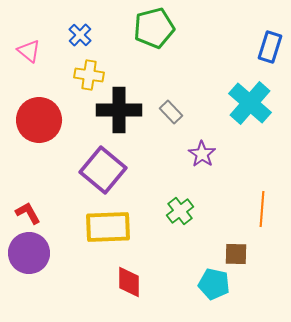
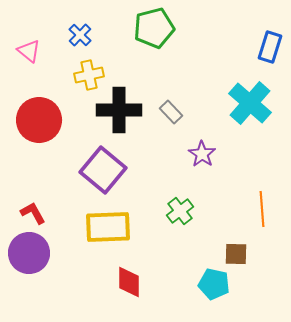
yellow cross: rotated 20 degrees counterclockwise
orange line: rotated 8 degrees counterclockwise
red L-shape: moved 5 px right
